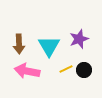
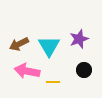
brown arrow: rotated 66 degrees clockwise
yellow line: moved 13 px left, 13 px down; rotated 24 degrees clockwise
